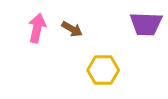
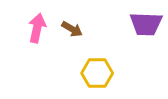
yellow hexagon: moved 6 px left, 3 px down
